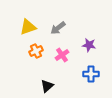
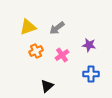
gray arrow: moved 1 px left
